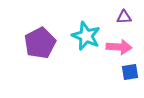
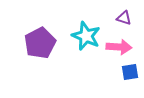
purple triangle: moved 1 px down; rotated 21 degrees clockwise
